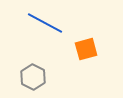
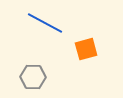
gray hexagon: rotated 25 degrees counterclockwise
